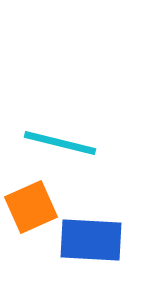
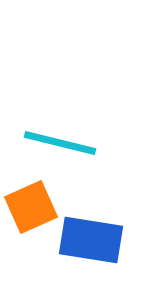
blue rectangle: rotated 6 degrees clockwise
